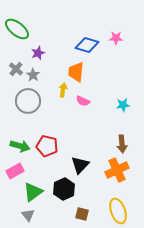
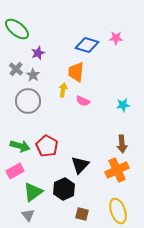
red pentagon: rotated 15 degrees clockwise
